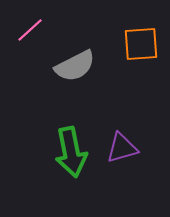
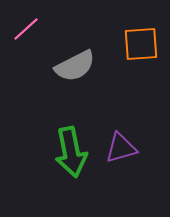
pink line: moved 4 px left, 1 px up
purple triangle: moved 1 px left
